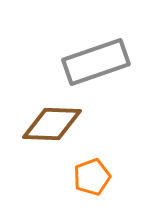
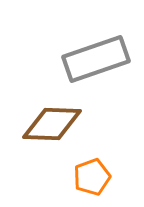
gray rectangle: moved 3 px up
